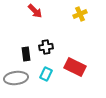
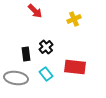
yellow cross: moved 6 px left, 5 px down
black cross: rotated 32 degrees counterclockwise
red rectangle: rotated 20 degrees counterclockwise
cyan rectangle: rotated 64 degrees counterclockwise
gray ellipse: rotated 15 degrees clockwise
